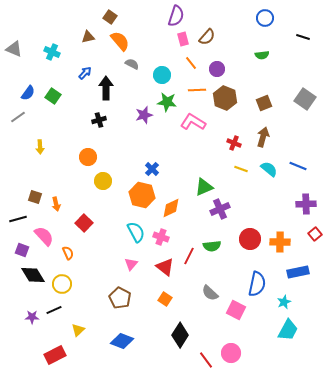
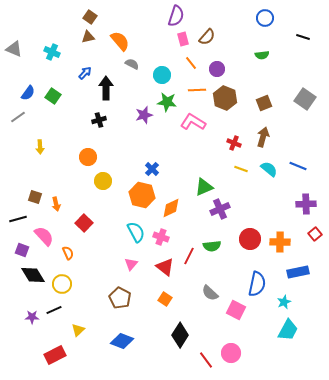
brown square at (110, 17): moved 20 px left
